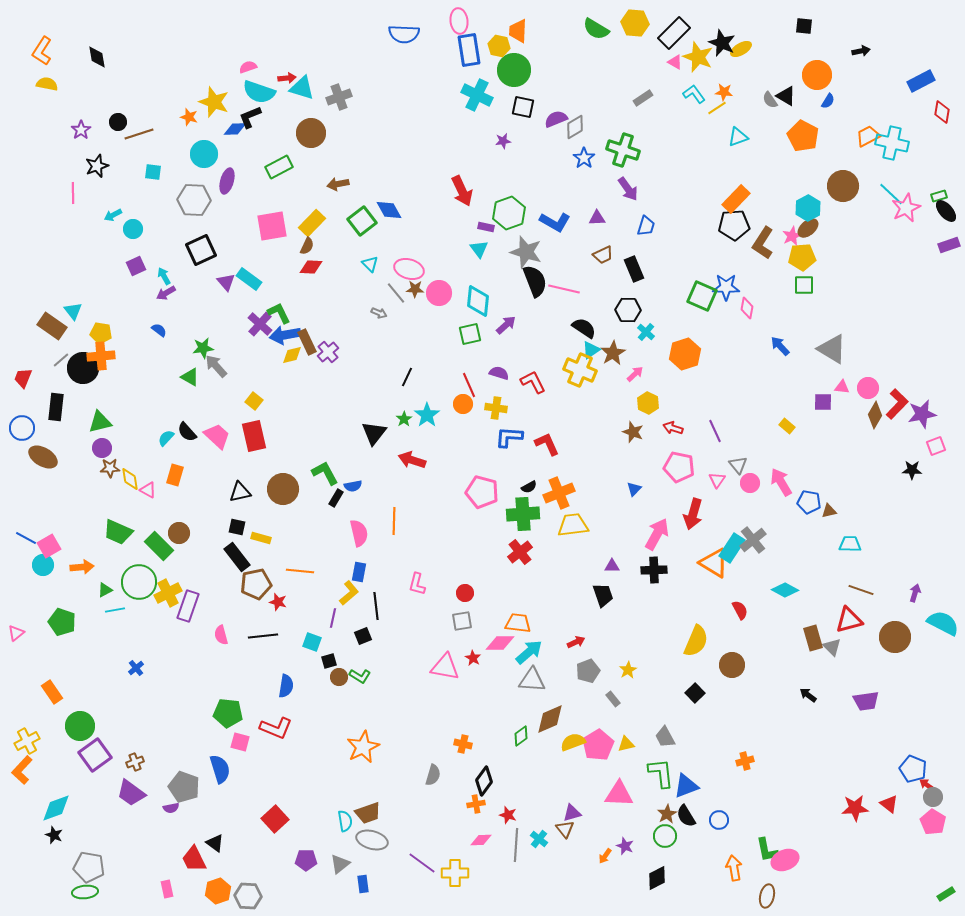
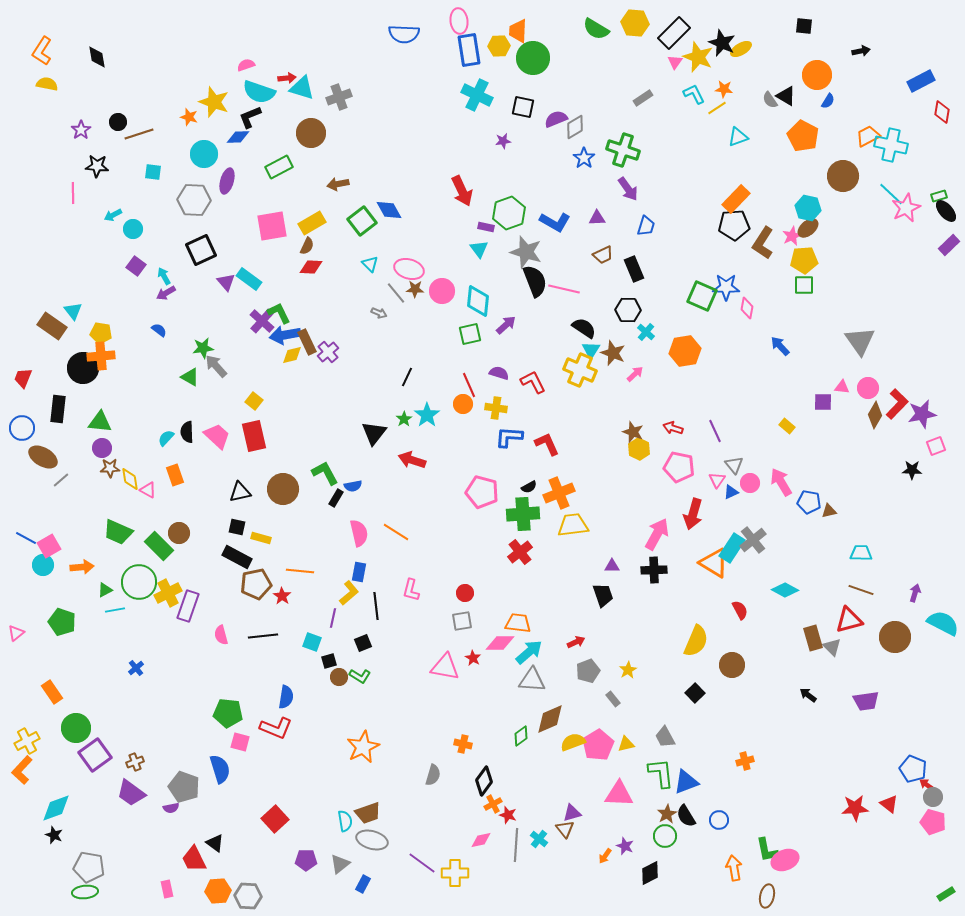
yellow hexagon at (499, 46): rotated 15 degrees counterclockwise
pink triangle at (675, 62): rotated 35 degrees clockwise
pink semicircle at (248, 67): moved 2 px left, 2 px up
green circle at (514, 70): moved 19 px right, 12 px up
orange star at (724, 92): moved 3 px up
cyan L-shape at (694, 94): rotated 10 degrees clockwise
blue diamond at (235, 129): moved 3 px right, 8 px down
cyan cross at (892, 143): moved 1 px left, 2 px down
black star at (97, 166): rotated 25 degrees clockwise
brown circle at (843, 186): moved 10 px up
cyan hexagon at (808, 208): rotated 20 degrees counterclockwise
yellow rectangle at (312, 223): rotated 16 degrees clockwise
purple rectangle at (949, 245): rotated 25 degrees counterclockwise
yellow pentagon at (802, 257): moved 2 px right, 3 px down
purple square at (136, 266): rotated 30 degrees counterclockwise
pink circle at (439, 293): moved 3 px right, 2 px up
purple cross at (260, 324): moved 2 px right, 3 px up
gray triangle at (832, 349): moved 28 px right, 8 px up; rotated 24 degrees clockwise
cyan triangle at (591, 350): rotated 24 degrees counterclockwise
brown star at (613, 353): rotated 20 degrees counterclockwise
orange hexagon at (685, 354): moved 3 px up; rotated 8 degrees clockwise
gray line at (61, 360): moved 120 px down
yellow hexagon at (648, 403): moved 9 px left, 46 px down
black rectangle at (56, 407): moved 2 px right, 2 px down
green triangle at (100, 422): rotated 20 degrees clockwise
black semicircle at (187, 432): rotated 40 degrees clockwise
gray triangle at (738, 465): moved 4 px left
orange rectangle at (175, 475): rotated 35 degrees counterclockwise
blue triangle at (634, 489): moved 97 px right, 3 px down; rotated 21 degrees clockwise
orange line at (394, 521): moved 2 px right, 11 px down; rotated 60 degrees counterclockwise
cyan trapezoid at (850, 544): moved 11 px right, 9 px down
black rectangle at (237, 557): rotated 24 degrees counterclockwise
pink L-shape at (417, 584): moved 6 px left, 6 px down
red star at (278, 602): moved 4 px right, 6 px up; rotated 18 degrees clockwise
black square at (363, 636): moved 7 px down
blue semicircle at (286, 686): moved 11 px down
green circle at (80, 726): moved 4 px left, 2 px down
blue triangle at (686, 786): moved 4 px up
orange cross at (476, 804): moved 17 px right; rotated 18 degrees counterclockwise
pink pentagon at (933, 822): rotated 15 degrees counterclockwise
pink diamond at (481, 840): rotated 10 degrees counterclockwise
black diamond at (657, 878): moved 7 px left, 5 px up
blue rectangle at (363, 884): rotated 36 degrees clockwise
orange hexagon at (218, 891): rotated 15 degrees clockwise
